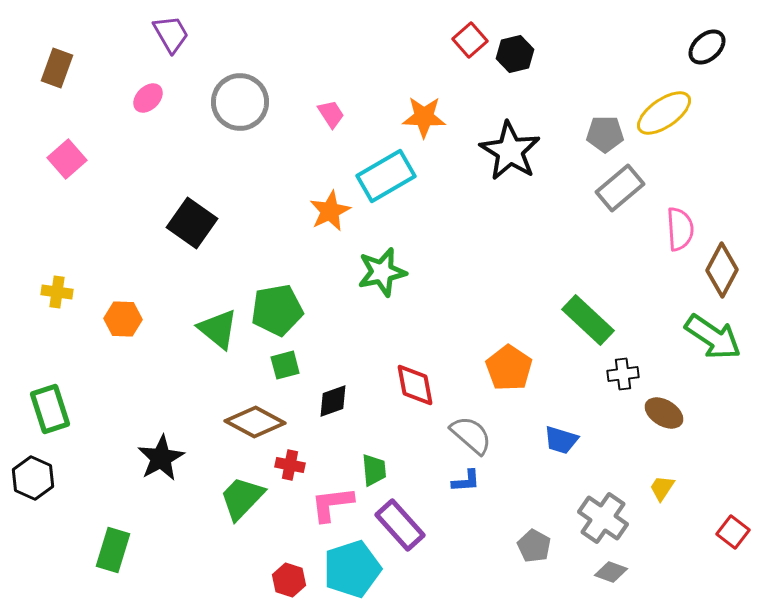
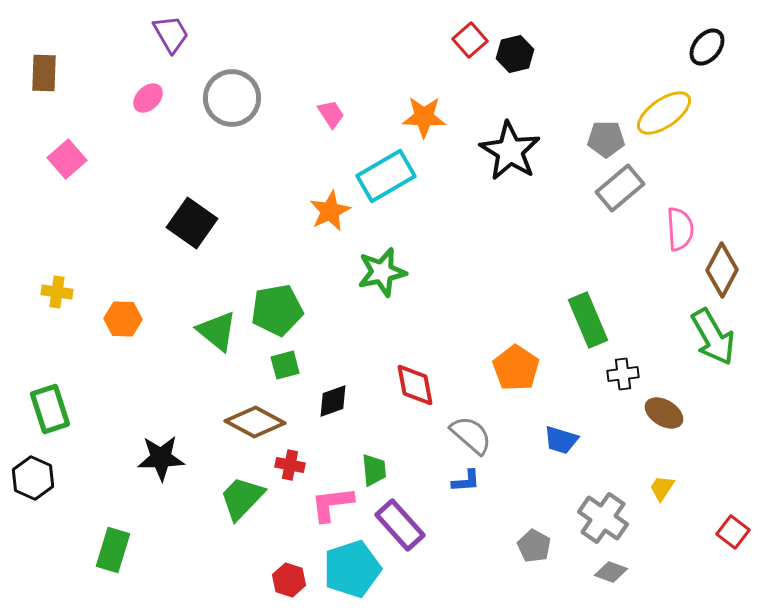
black ellipse at (707, 47): rotated 9 degrees counterclockwise
brown rectangle at (57, 68): moved 13 px left, 5 px down; rotated 18 degrees counterclockwise
gray circle at (240, 102): moved 8 px left, 4 px up
gray pentagon at (605, 134): moved 1 px right, 5 px down
green rectangle at (588, 320): rotated 24 degrees clockwise
green triangle at (218, 329): moved 1 px left, 2 px down
green arrow at (713, 337): rotated 26 degrees clockwise
orange pentagon at (509, 368): moved 7 px right
black star at (161, 458): rotated 27 degrees clockwise
